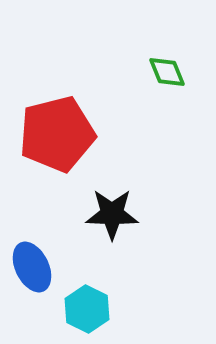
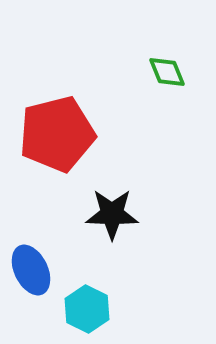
blue ellipse: moved 1 px left, 3 px down
